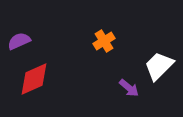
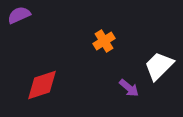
purple semicircle: moved 26 px up
red diamond: moved 8 px right, 6 px down; rotated 6 degrees clockwise
